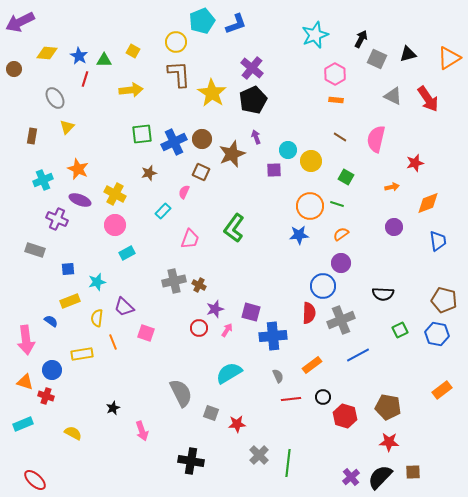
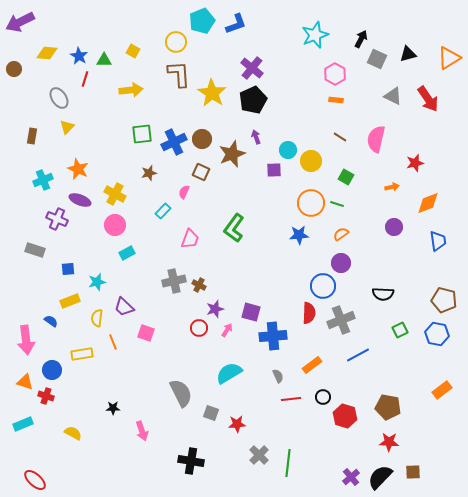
gray ellipse at (55, 98): moved 4 px right
orange circle at (310, 206): moved 1 px right, 3 px up
black star at (113, 408): rotated 24 degrees clockwise
